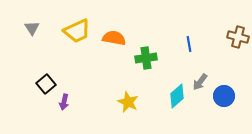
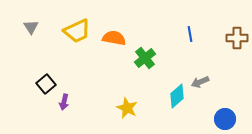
gray triangle: moved 1 px left, 1 px up
brown cross: moved 1 px left, 1 px down; rotated 15 degrees counterclockwise
blue line: moved 1 px right, 10 px up
green cross: moved 1 px left; rotated 30 degrees counterclockwise
gray arrow: rotated 30 degrees clockwise
blue circle: moved 1 px right, 23 px down
yellow star: moved 1 px left, 6 px down
